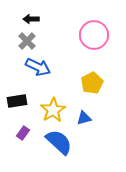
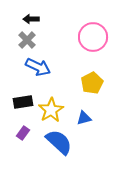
pink circle: moved 1 px left, 2 px down
gray cross: moved 1 px up
black rectangle: moved 6 px right, 1 px down
yellow star: moved 2 px left
